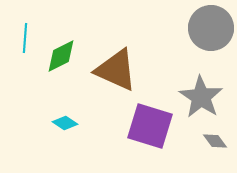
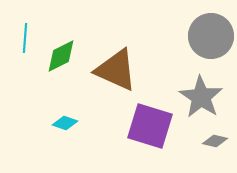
gray circle: moved 8 px down
cyan diamond: rotated 15 degrees counterclockwise
gray diamond: rotated 40 degrees counterclockwise
